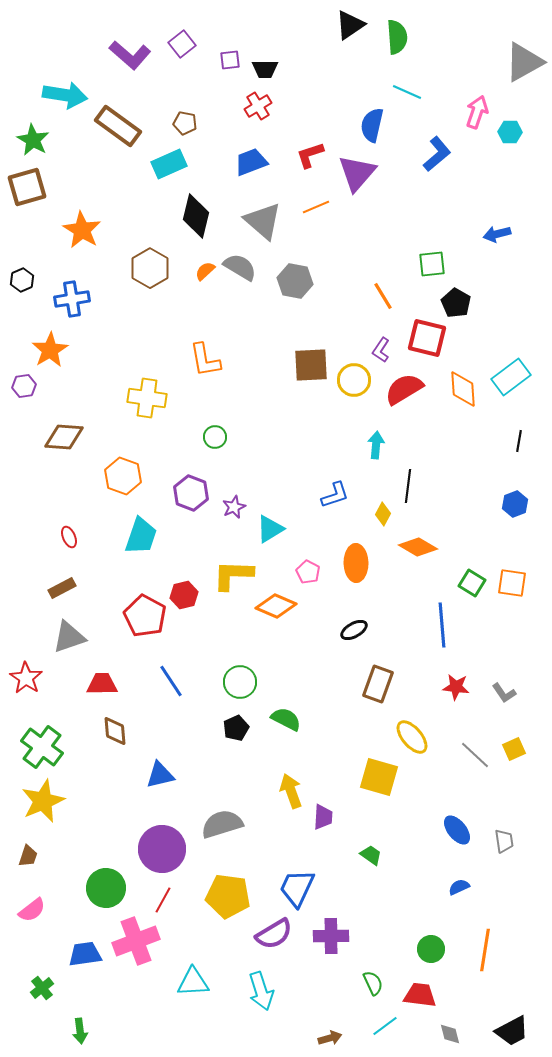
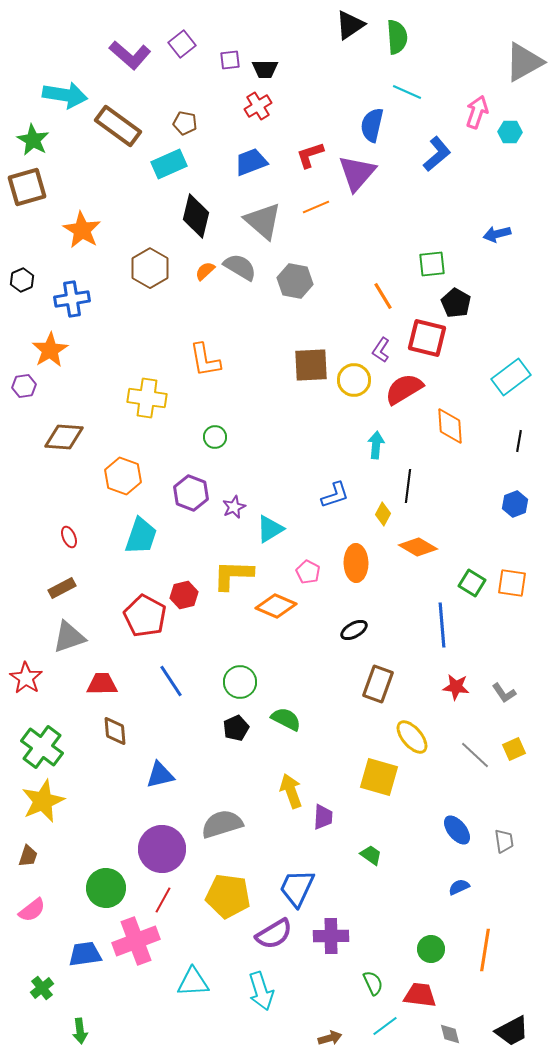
orange diamond at (463, 389): moved 13 px left, 37 px down
